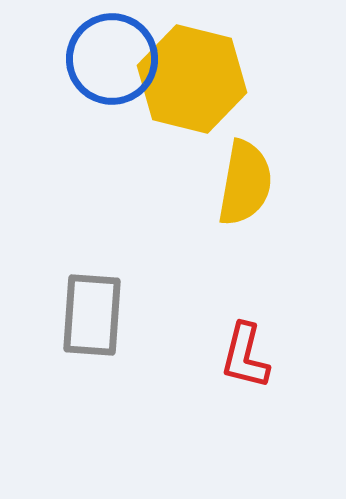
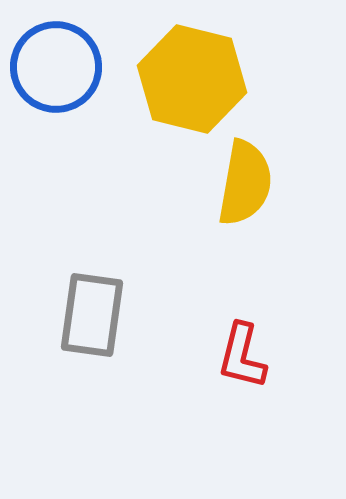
blue circle: moved 56 px left, 8 px down
gray rectangle: rotated 4 degrees clockwise
red L-shape: moved 3 px left
